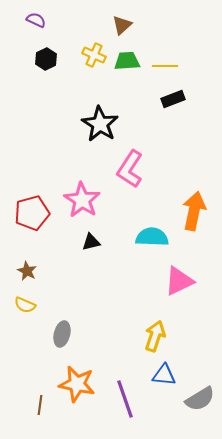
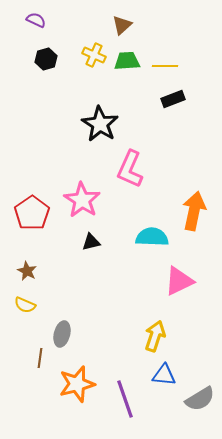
black hexagon: rotated 10 degrees clockwise
pink L-shape: rotated 9 degrees counterclockwise
red pentagon: rotated 20 degrees counterclockwise
orange star: rotated 27 degrees counterclockwise
brown line: moved 47 px up
